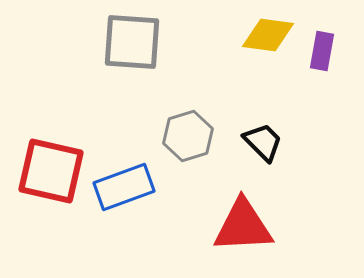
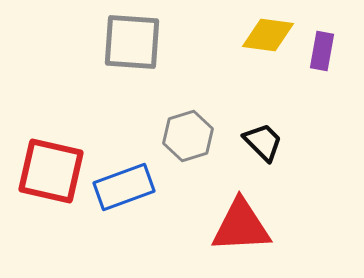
red triangle: moved 2 px left
